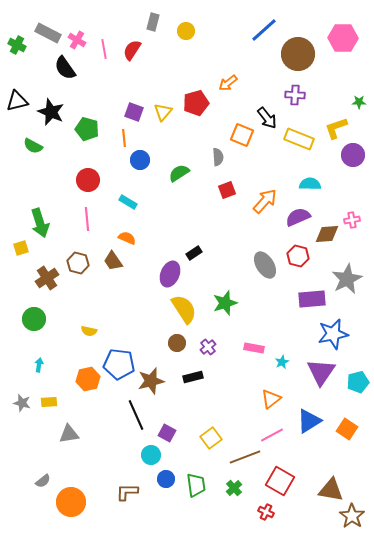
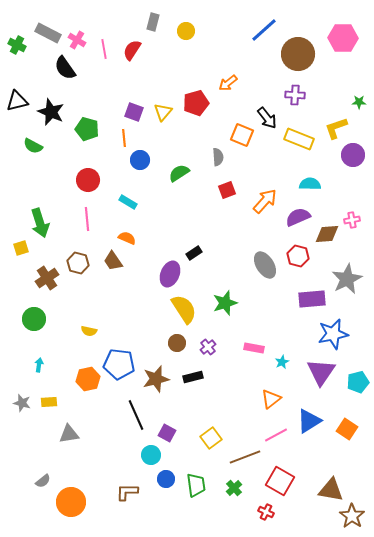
brown star at (151, 381): moved 5 px right, 2 px up
pink line at (272, 435): moved 4 px right
